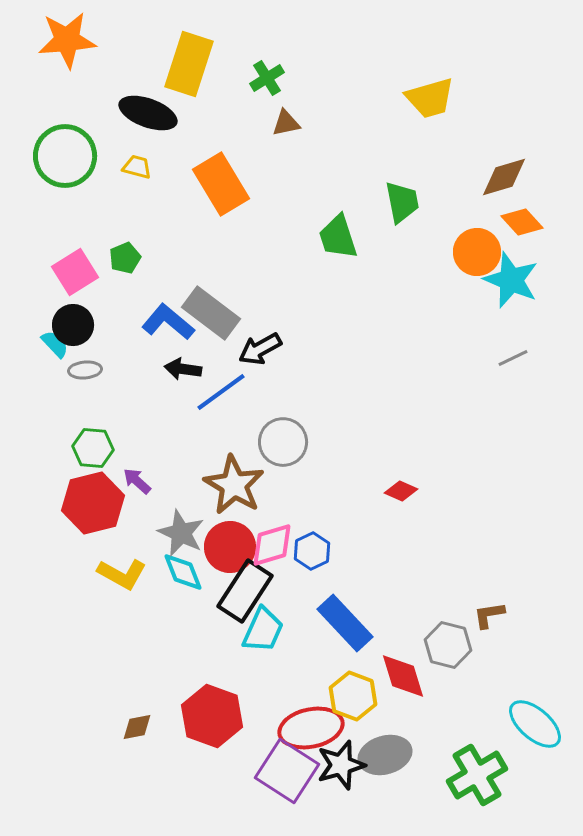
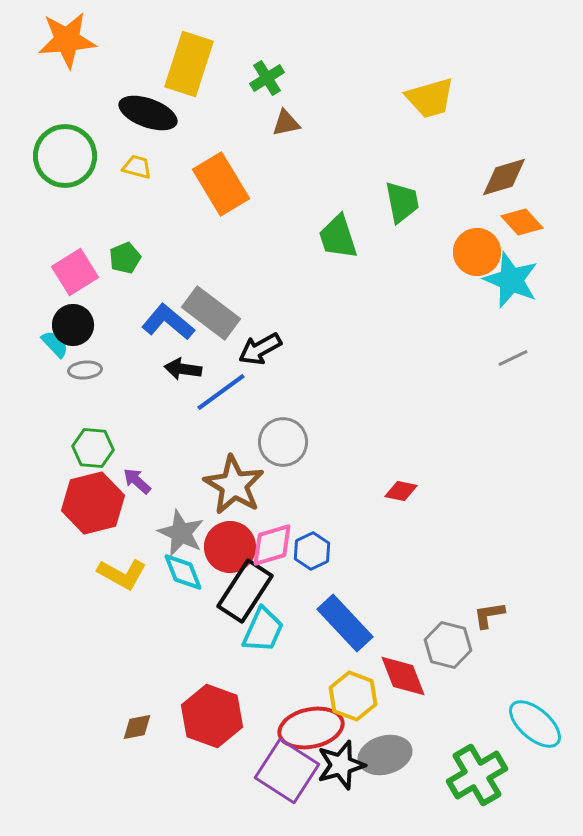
red diamond at (401, 491): rotated 12 degrees counterclockwise
red diamond at (403, 676): rotated 4 degrees counterclockwise
